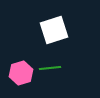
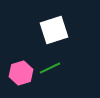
green line: rotated 20 degrees counterclockwise
